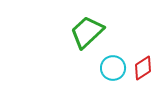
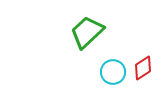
cyan circle: moved 4 px down
